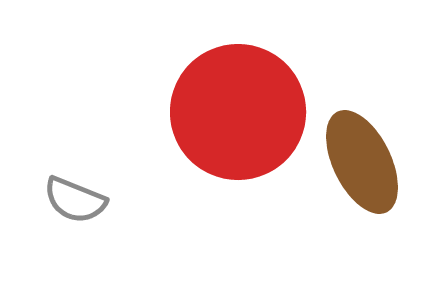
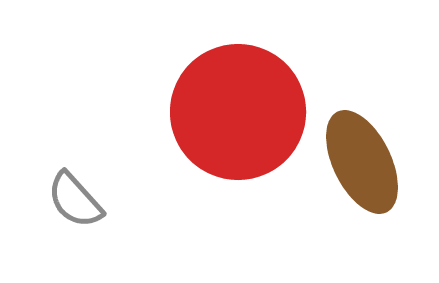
gray semicircle: rotated 26 degrees clockwise
